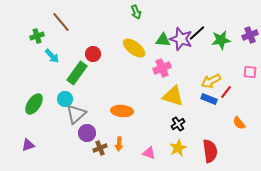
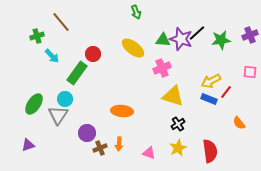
yellow ellipse: moved 1 px left
gray triangle: moved 18 px left, 1 px down; rotated 15 degrees counterclockwise
